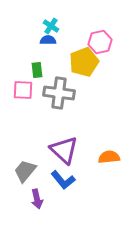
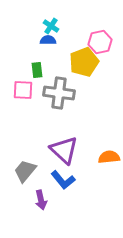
purple arrow: moved 4 px right, 1 px down
